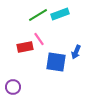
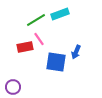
green line: moved 2 px left, 5 px down
